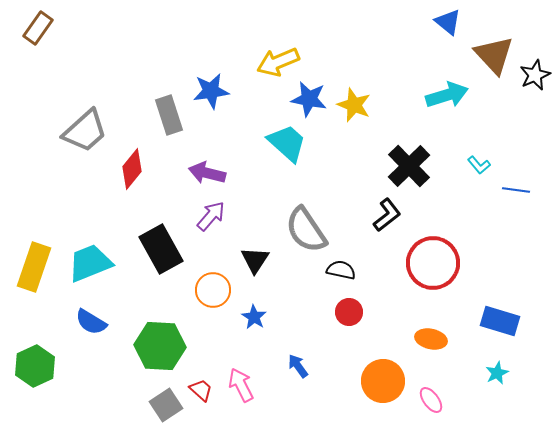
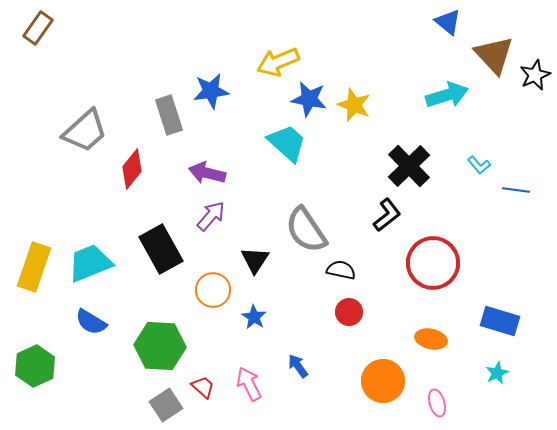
pink arrow at (241, 385): moved 8 px right, 1 px up
red trapezoid at (201, 390): moved 2 px right, 3 px up
pink ellipse at (431, 400): moved 6 px right, 3 px down; rotated 20 degrees clockwise
